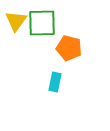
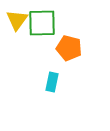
yellow triangle: moved 1 px right, 1 px up
cyan rectangle: moved 3 px left
